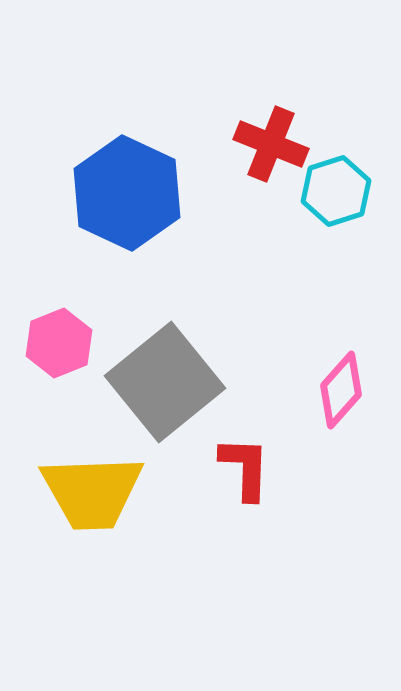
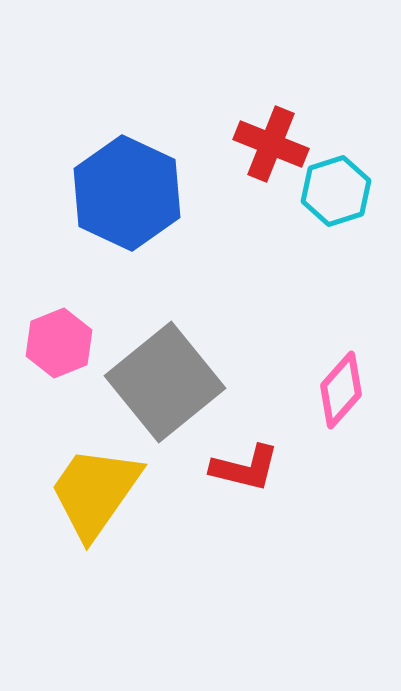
red L-shape: rotated 102 degrees clockwise
yellow trapezoid: moved 3 px right; rotated 127 degrees clockwise
